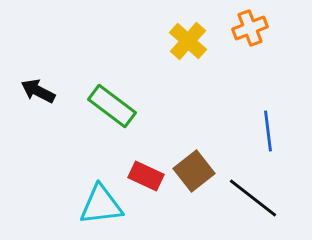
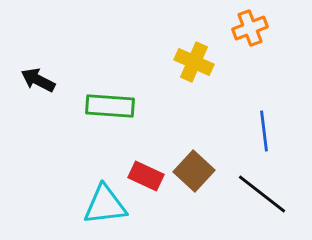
yellow cross: moved 6 px right, 21 px down; rotated 18 degrees counterclockwise
black arrow: moved 11 px up
green rectangle: moved 2 px left; rotated 33 degrees counterclockwise
blue line: moved 4 px left
brown square: rotated 9 degrees counterclockwise
black line: moved 9 px right, 4 px up
cyan triangle: moved 4 px right
